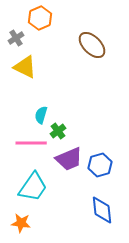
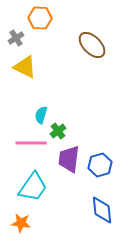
orange hexagon: rotated 25 degrees clockwise
purple trapezoid: rotated 120 degrees clockwise
